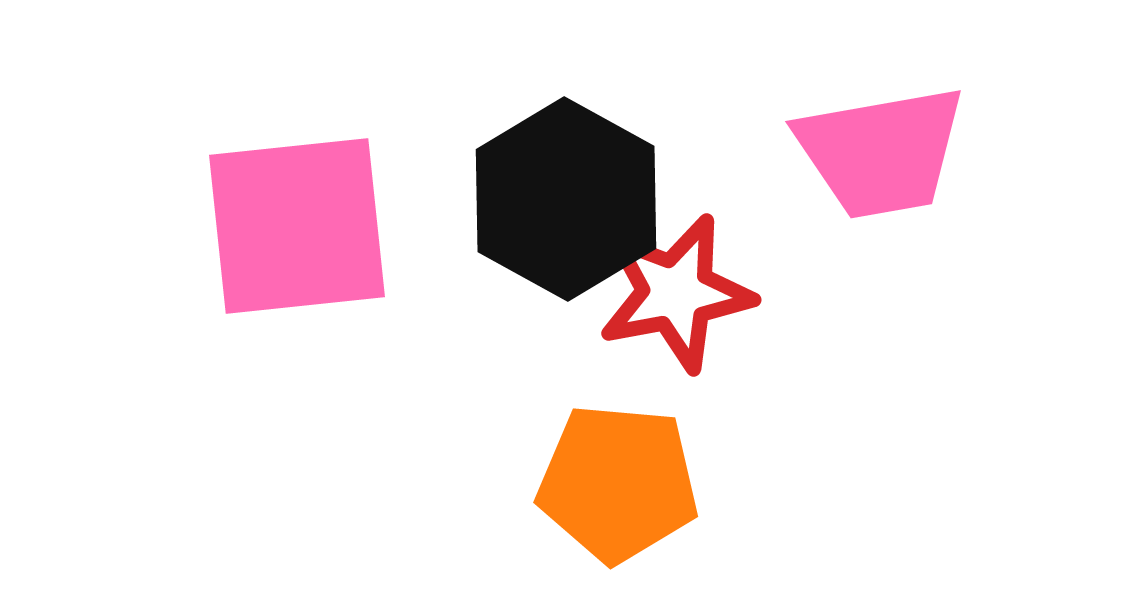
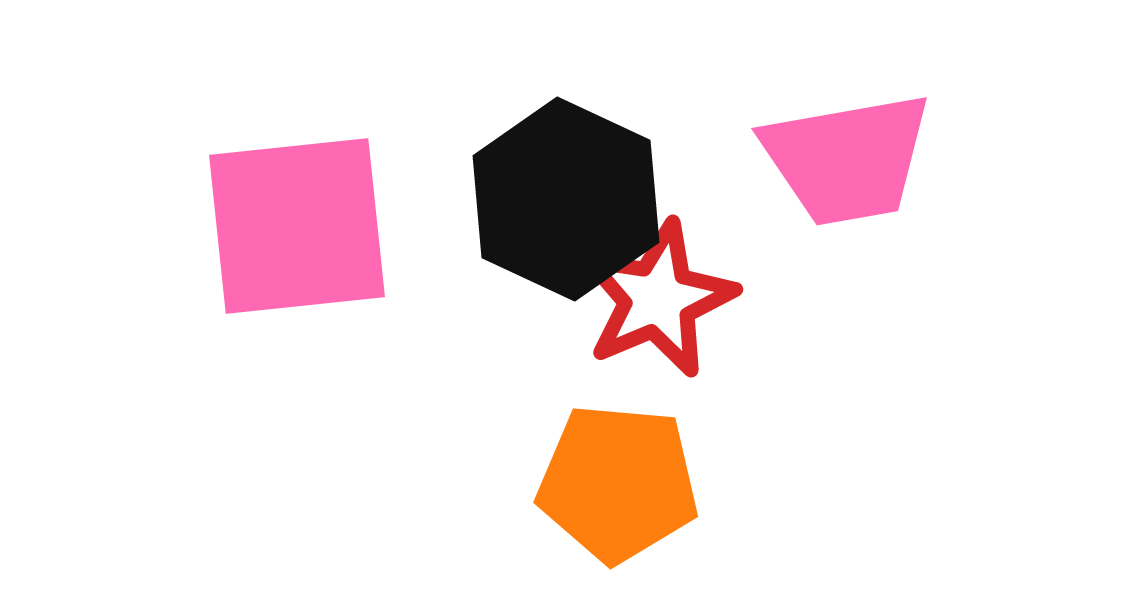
pink trapezoid: moved 34 px left, 7 px down
black hexagon: rotated 4 degrees counterclockwise
red star: moved 18 px left, 6 px down; rotated 12 degrees counterclockwise
